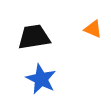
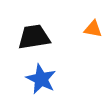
orange triangle: rotated 12 degrees counterclockwise
